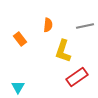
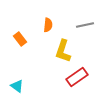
gray line: moved 1 px up
cyan triangle: moved 1 px left, 1 px up; rotated 24 degrees counterclockwise
